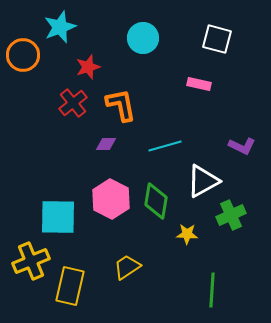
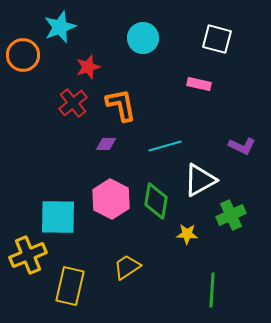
white triangle: moved 3 px left, 1 px up
yellow cross: moved 3 px left, 6 px up
